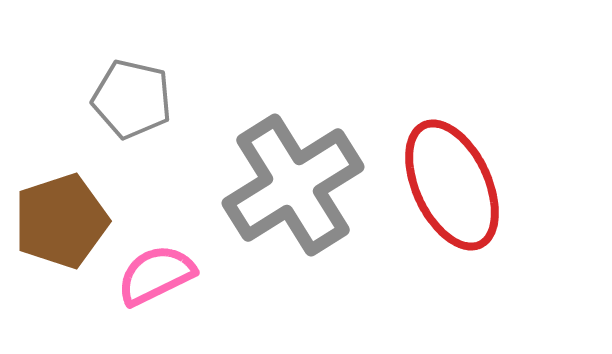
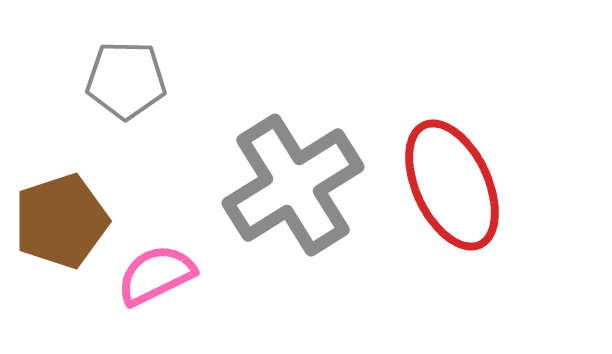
gray pentagon: moved 6 px left, 19 px up; rotated 12 degrees counterclockwise
